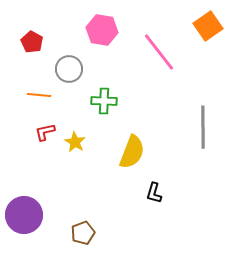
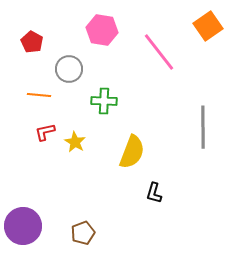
purple circle: moved 1 px left, 11 px down
